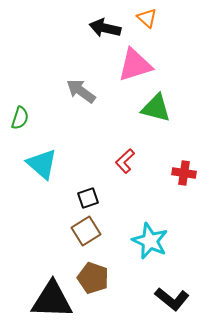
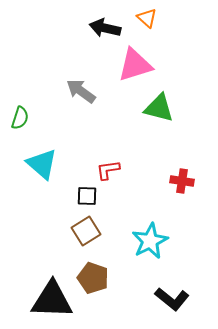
green triangle: moved 3 px right
red L-shape: moved 17 px left, 9 px down; rotated 35 degrees clockwise
red cross: moved 2 px left, 8 px down
black square: moved 1 px left, 2 px up; rotated 20 degrees clockwise
cyan star: rotated 21 degrees clockwise
